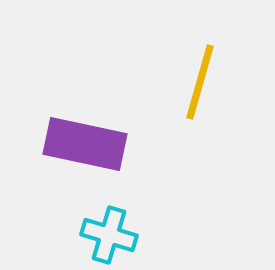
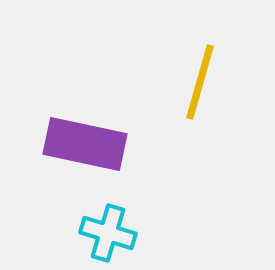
cyan cross: moved 1 px left, 2 px up
